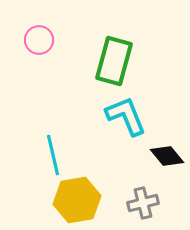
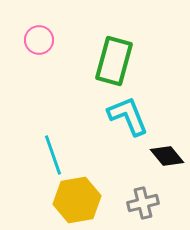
cyan L-shape: moved 2 px right
cyan line: rotated 6 degrees counterclockwise
